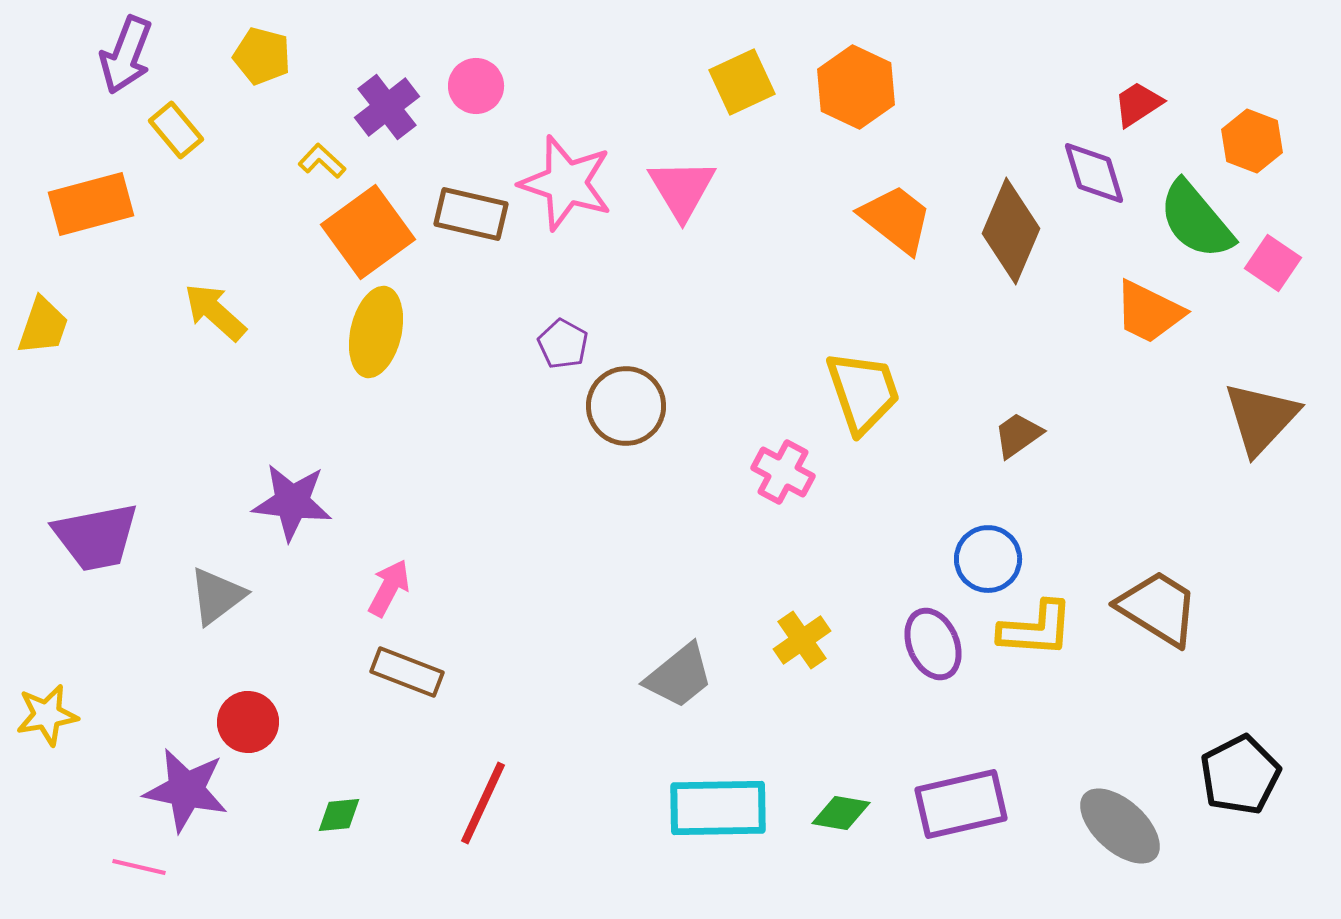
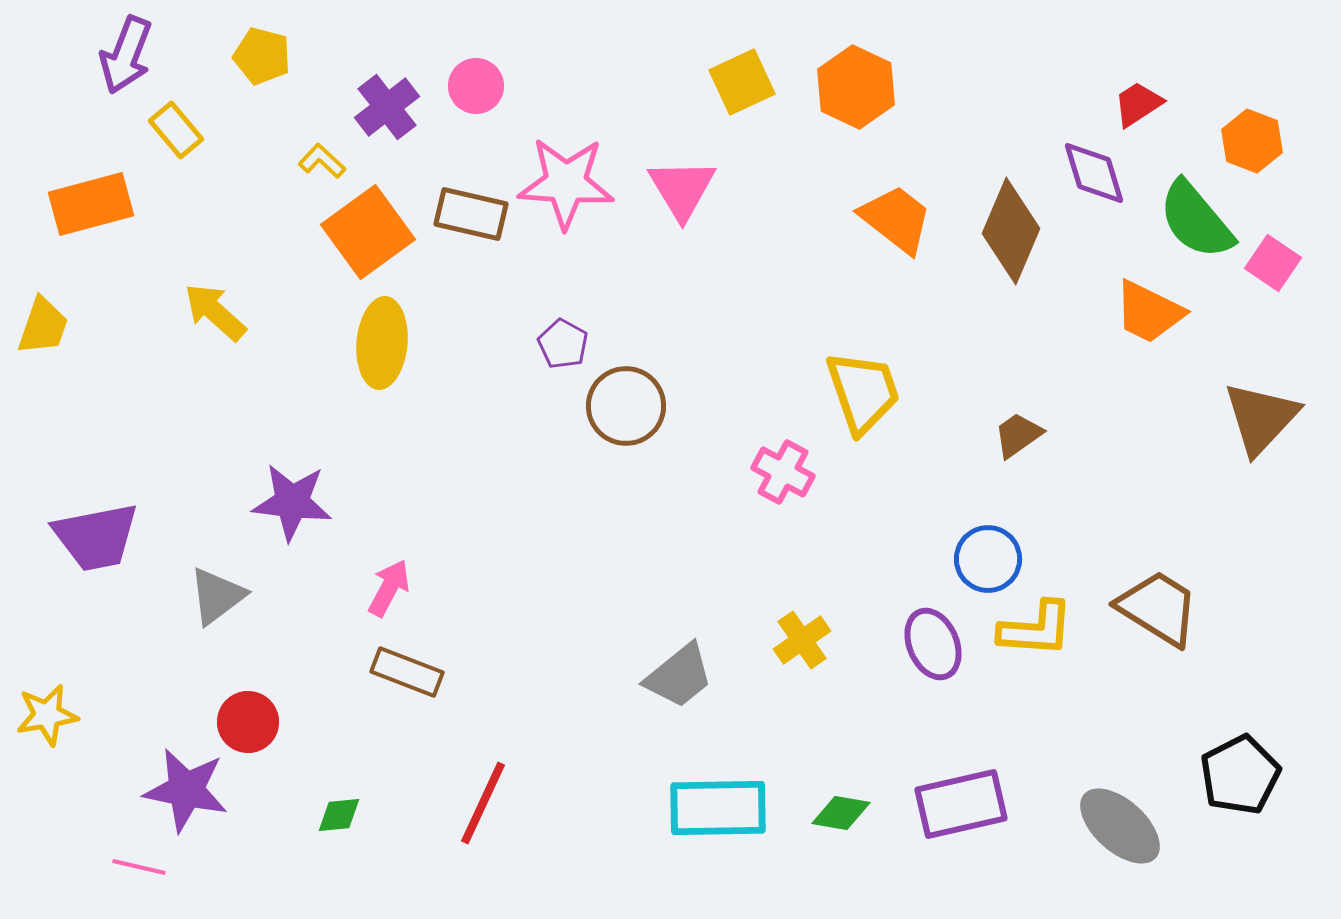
pink star at (566, 183): rotated 14 degrees counterclockwise
yellow ellipse at (376, 332): moved 6 px right, 11 px down; rotated 8 degrees counterclockwise
